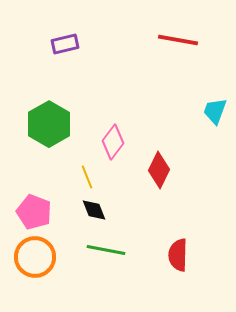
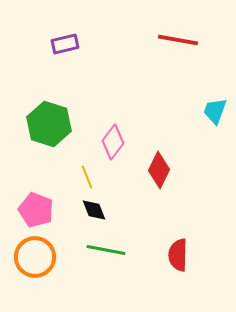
green hexagon: rotated 12 degrees counterclockwise
pink pentagon: moved 2 px right, 2 px up
